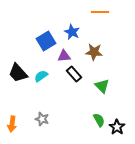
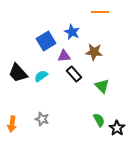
black star: moved 1 px down
